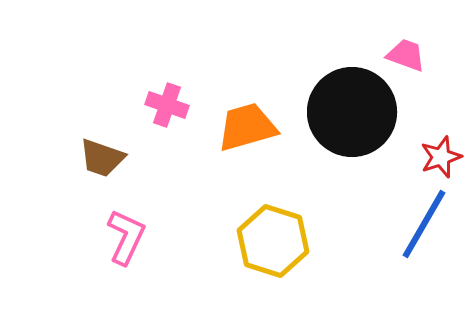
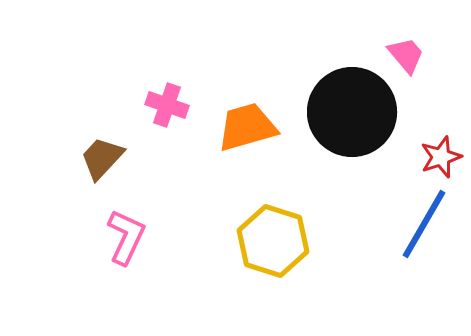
pink trapezoid: rotated 30 degrees clockwise
brown trapezoid: rotated 114 degrees clockwise
